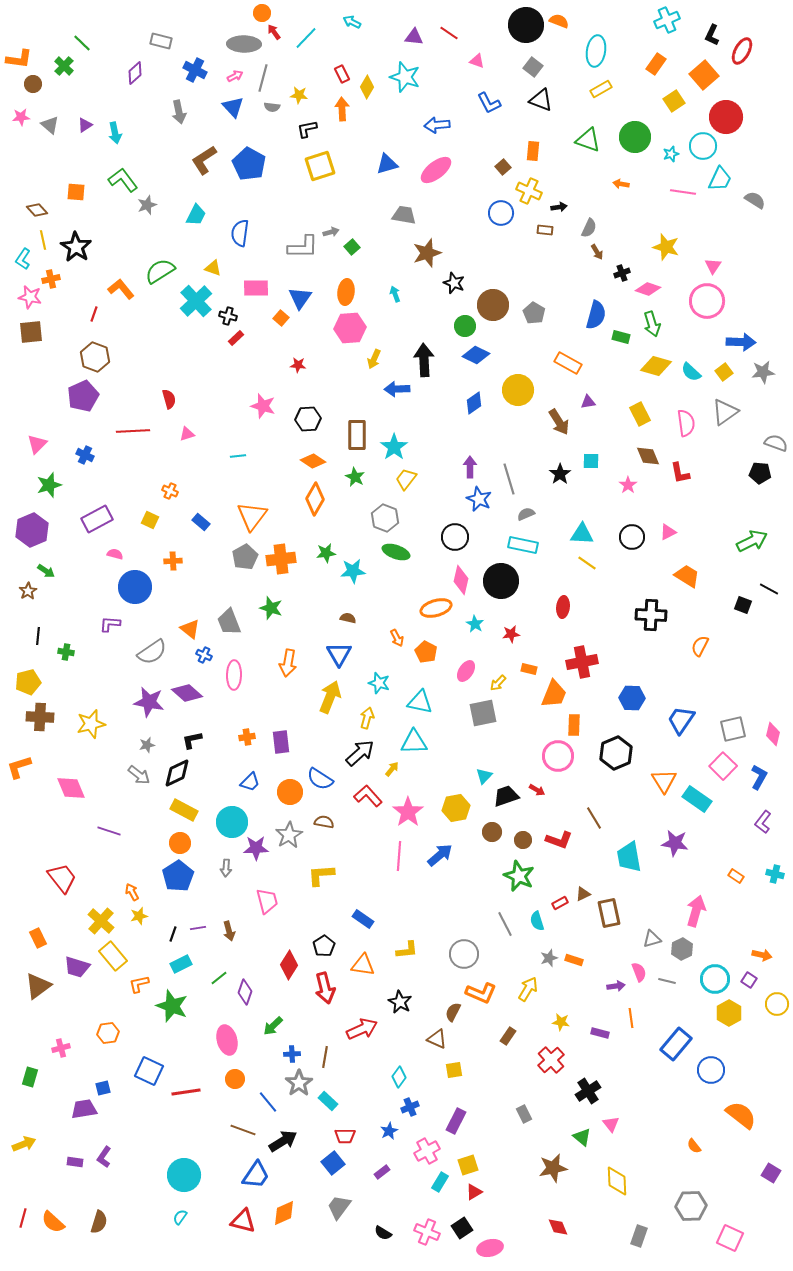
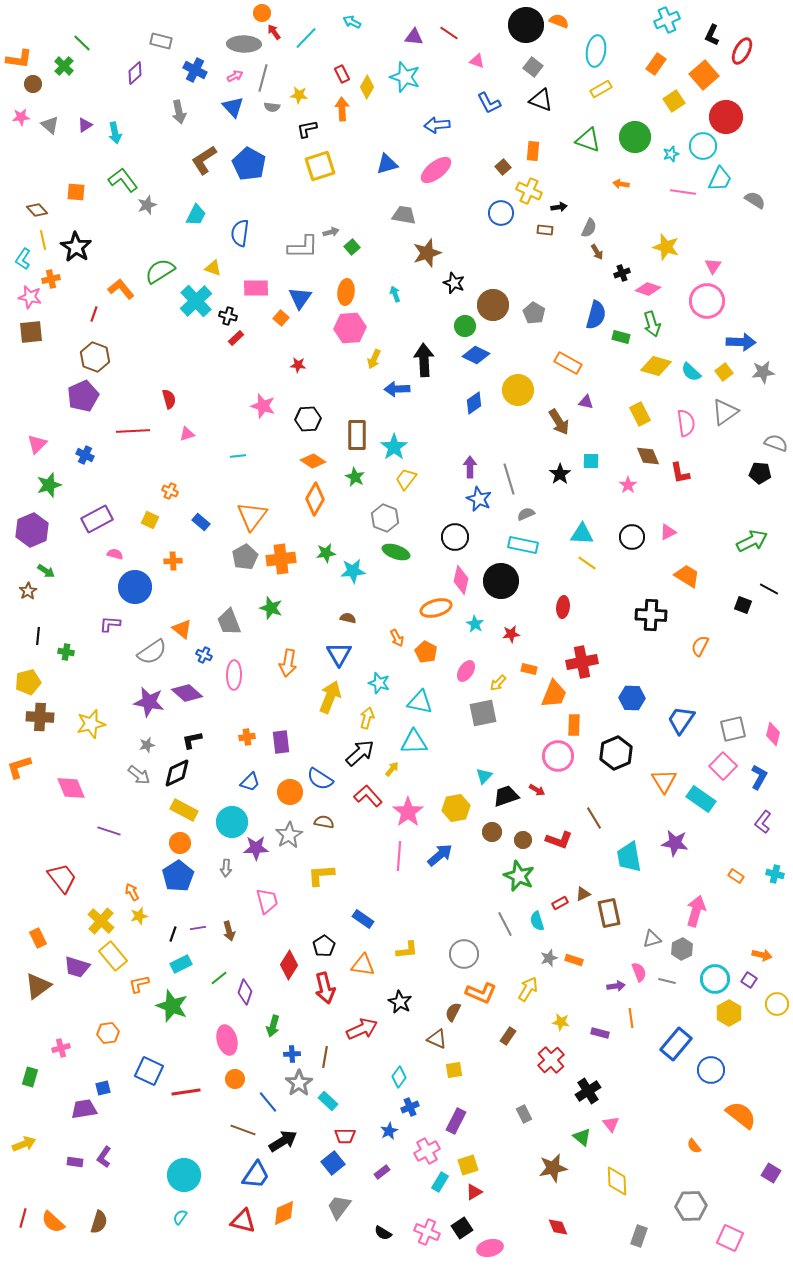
purple triangle at (588, 402): moved 2 px left; rotated 21 degrees clockwise
orange triangle at (190, 629): moved 8 px left
cyan rectangle at (697, 799): moved 4 px right
green arrow at (273, 1026): rotated 30 degrees counterclockwise
